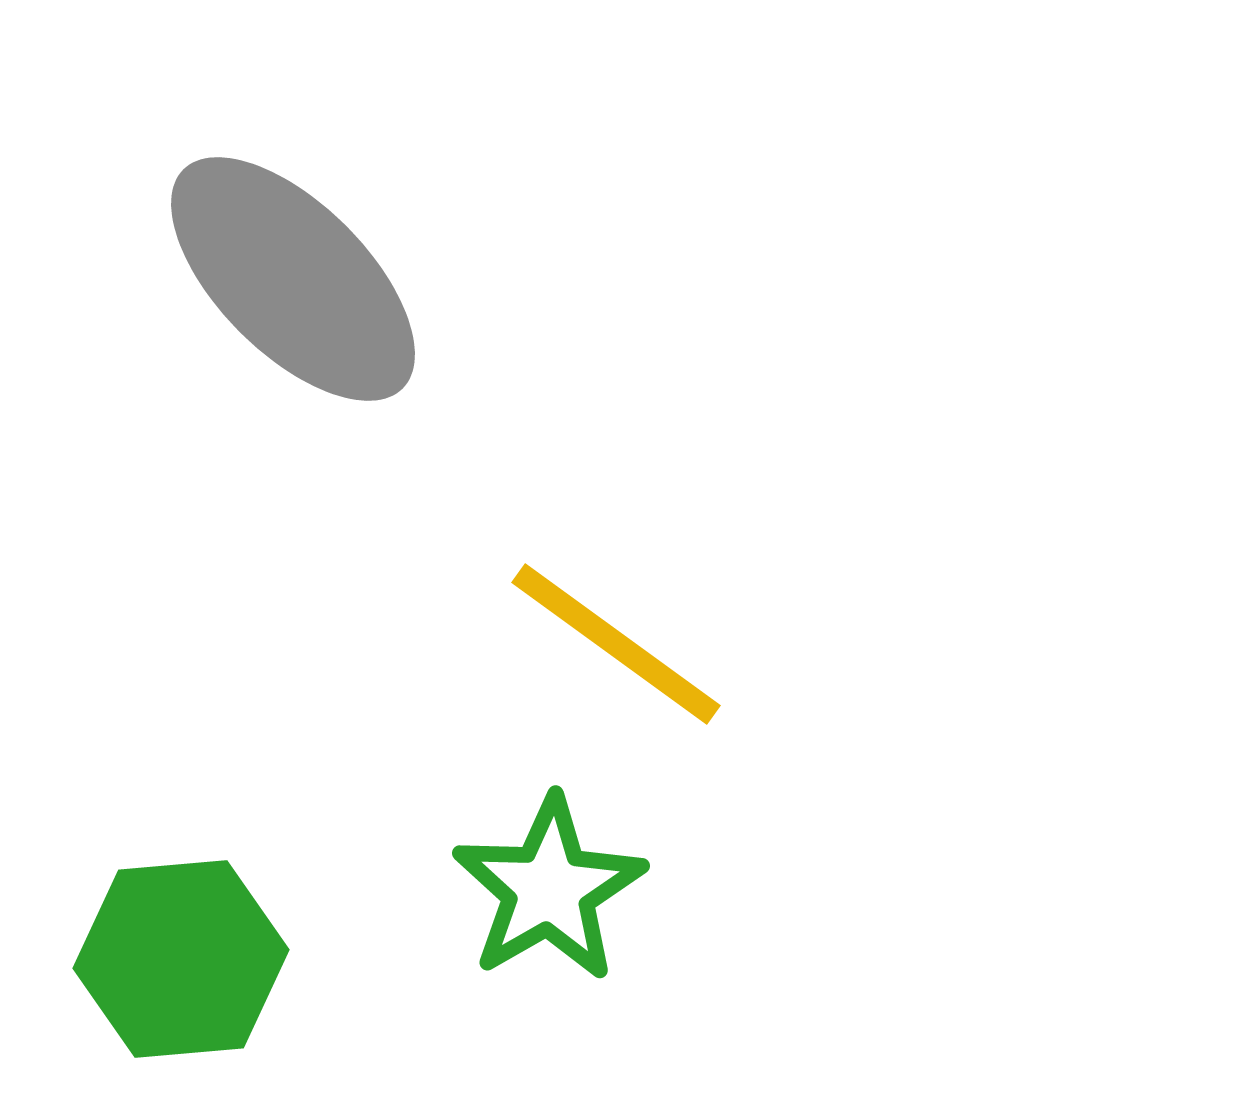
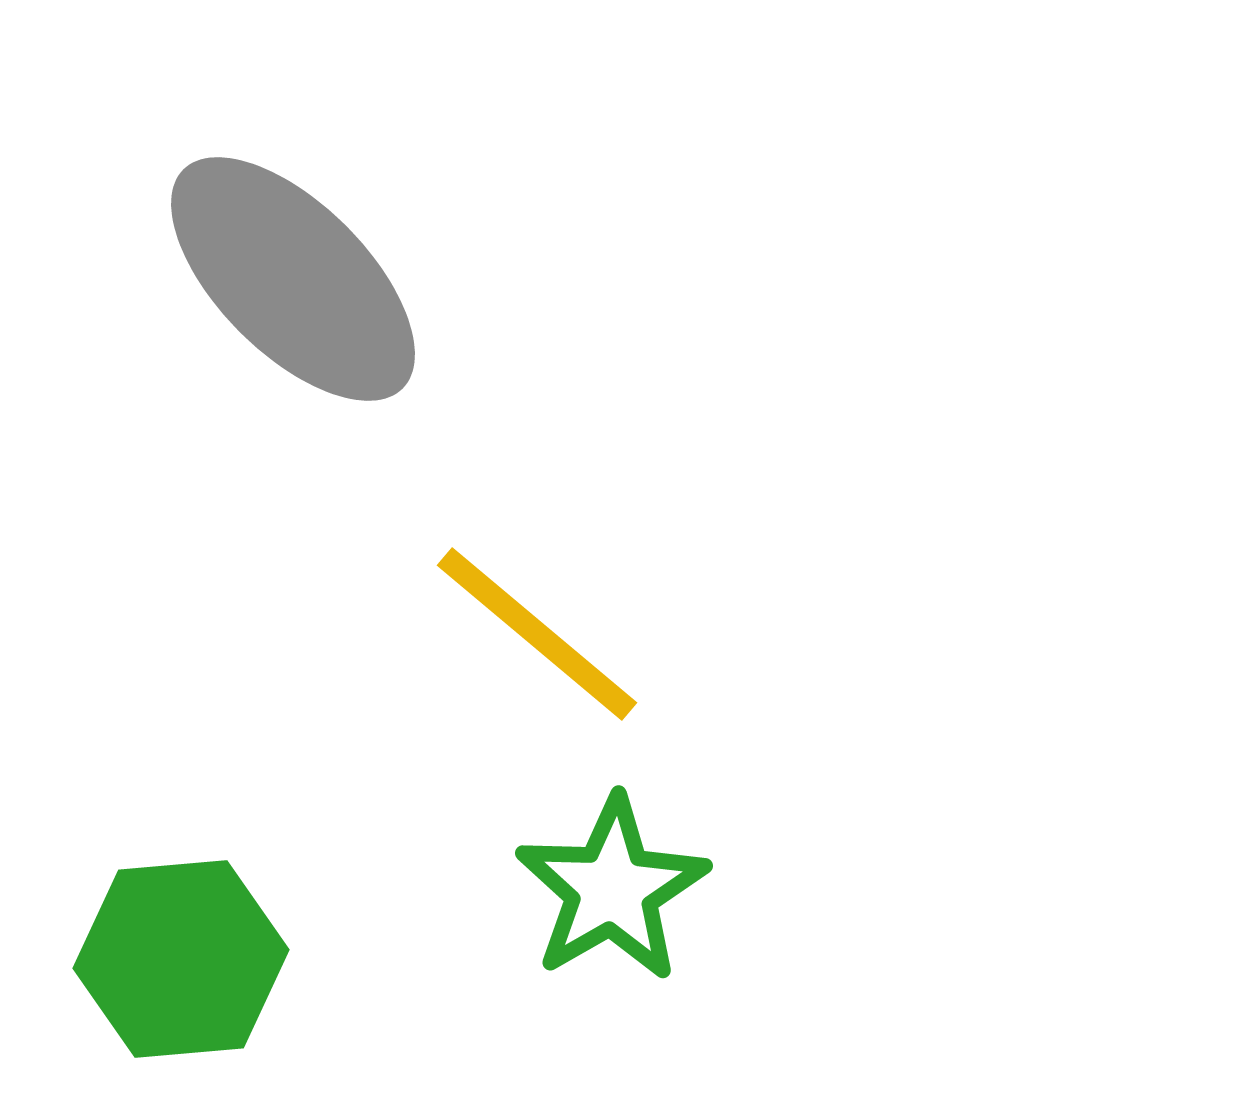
yellow line: moved 79 px left, 10 px up; rotated 4 degrees clockwise
green star: moved 63 px right
